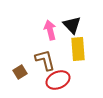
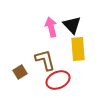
pink arrow: moved 1 px right, 3 px up
